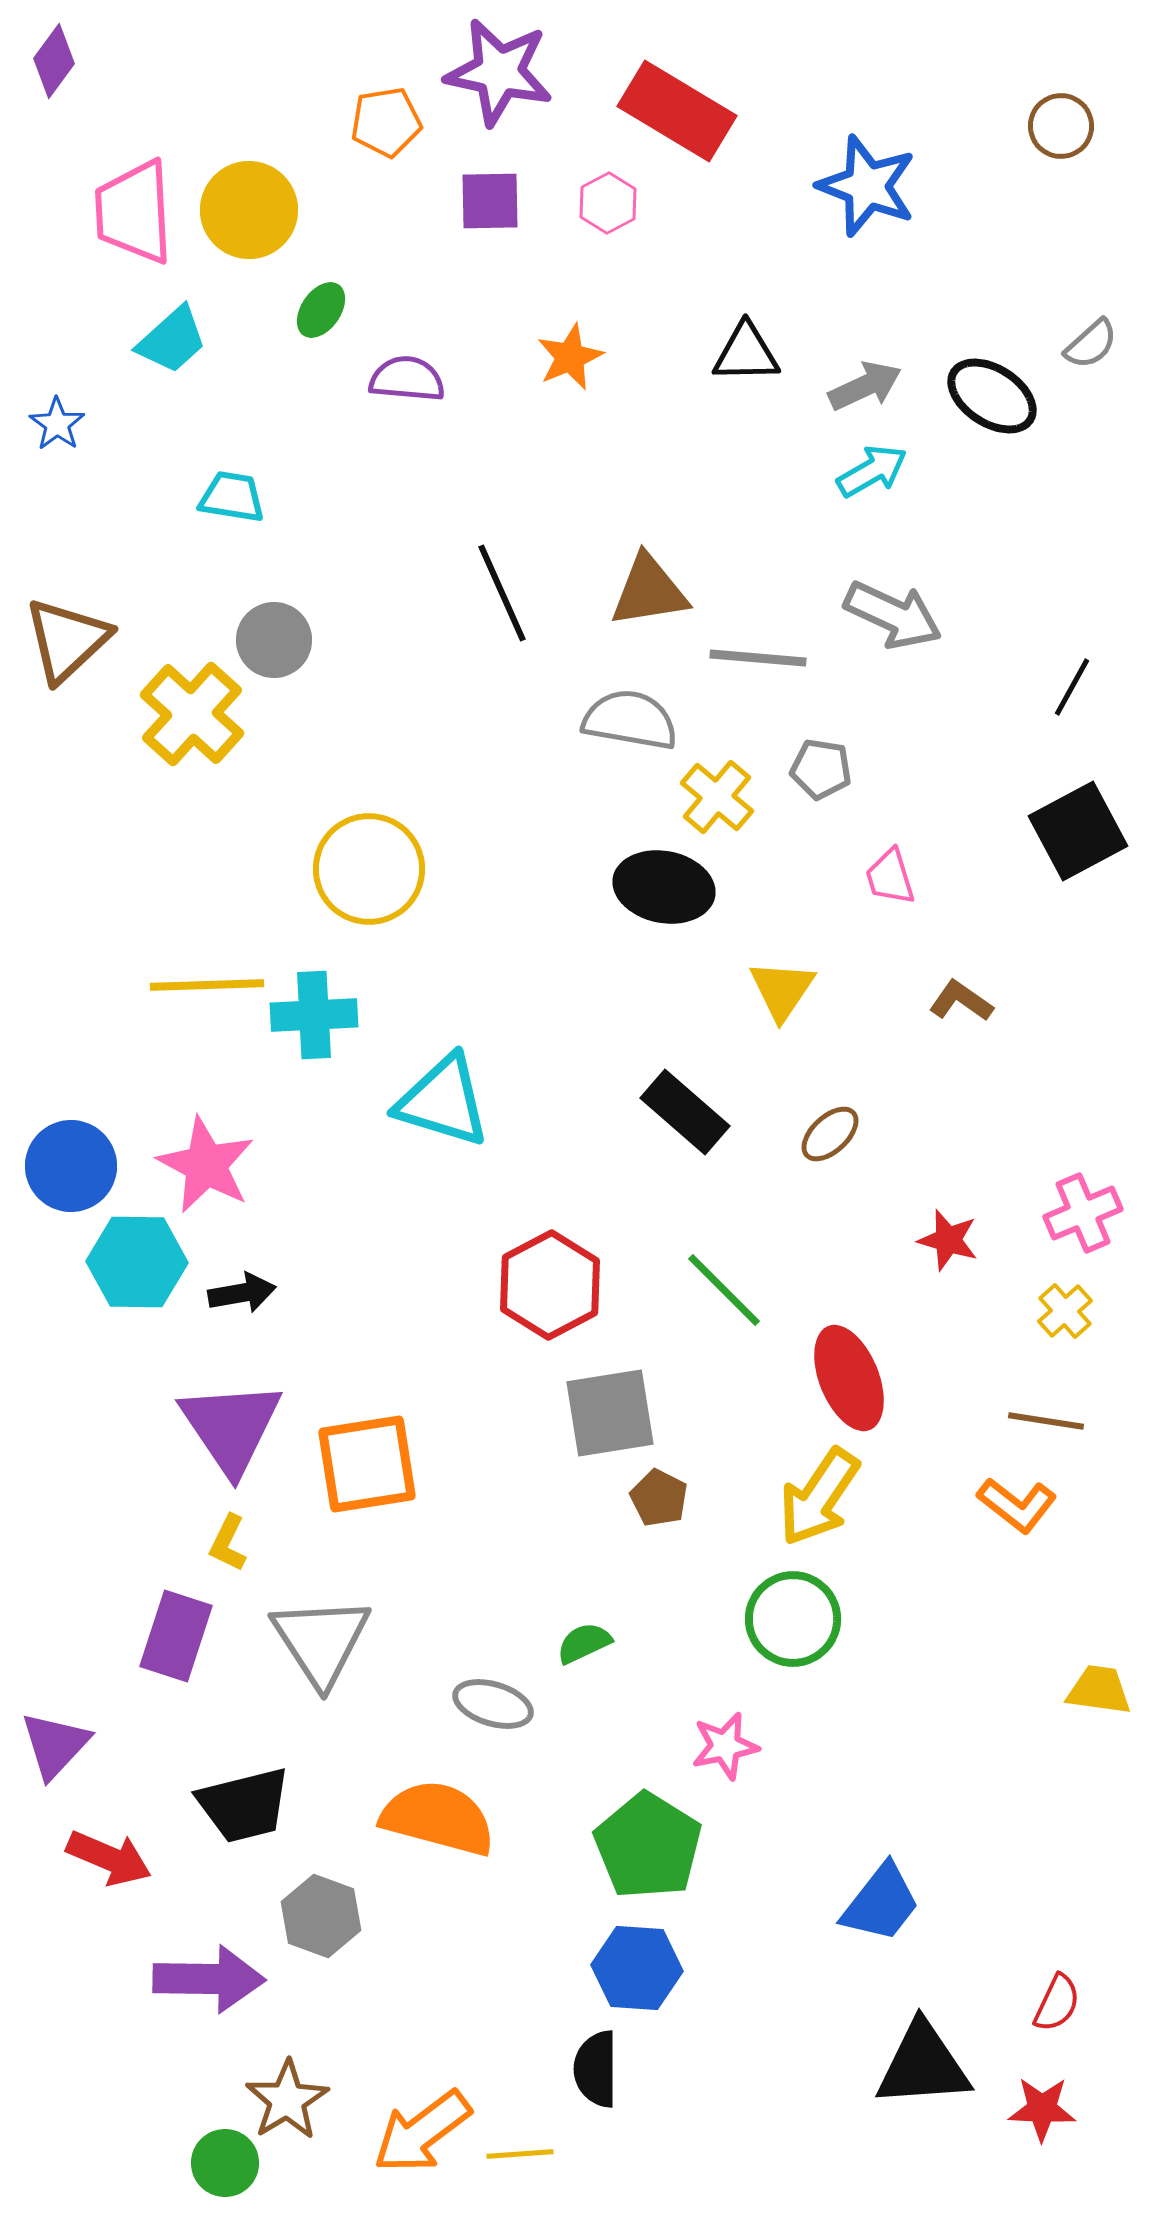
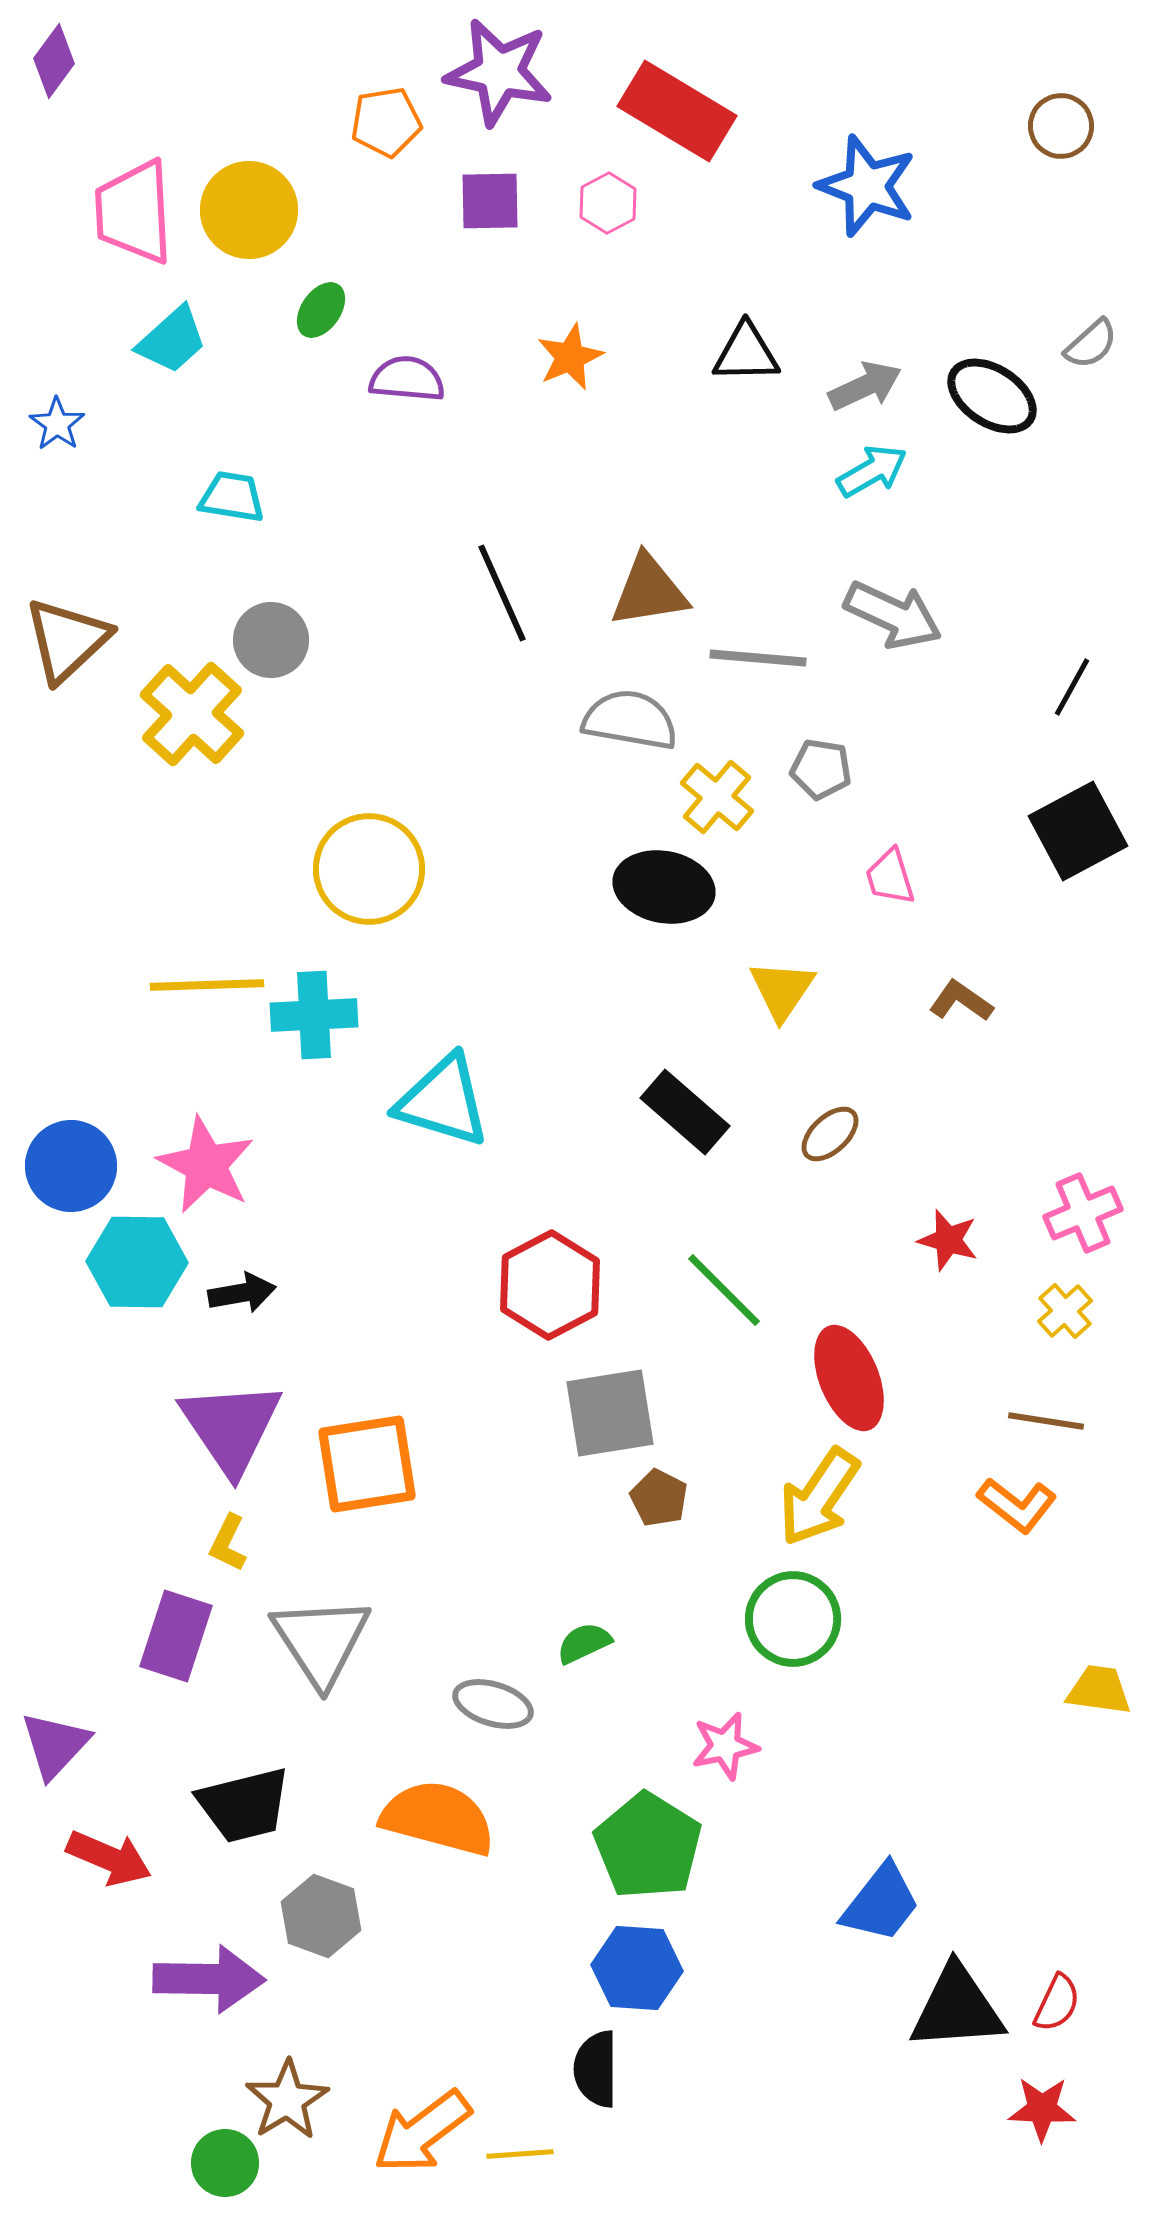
gray circle at (274, 640): moved 3 px left
black triangle at (923, 2065): moved 34 px right, 57 px up
